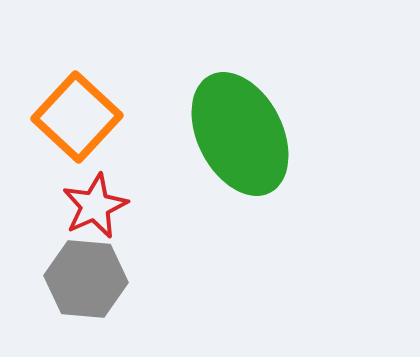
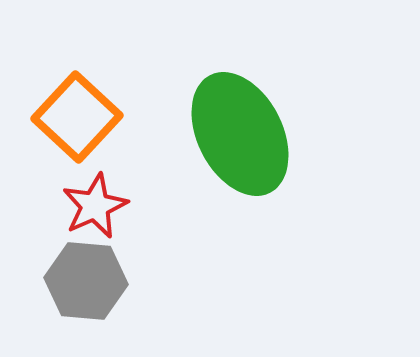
gray hexagon: moved 2 px down
